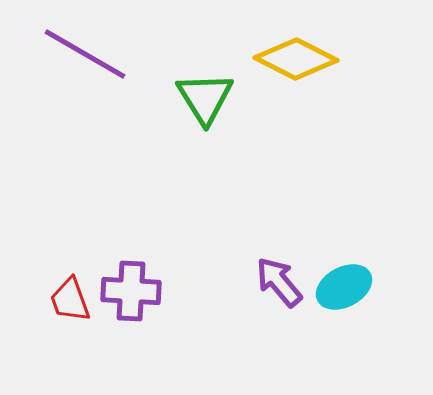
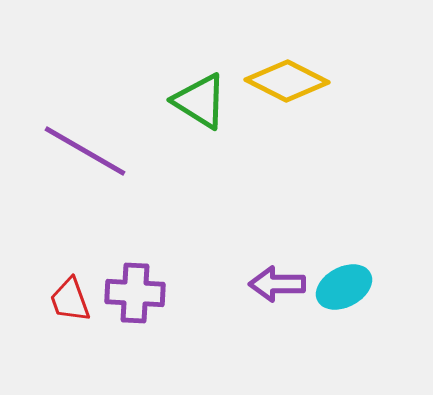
purple line: moved 97 px down
yellow diamond: moved 9 px left, 22 px down
green triangle: moved 5 px left, 3 px down; rotated 26 degrees counterclockwise
purple arrow: moved 2 px left, 2 px down; rotated 50 degrees counterclockwise
purple cross: moved 4 px right, 2 px down
